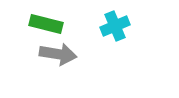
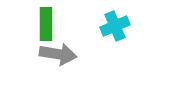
green rectangle: rotated 76 degrees clockwise
